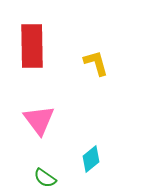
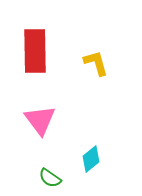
red rectangle: moved 3 px right, 5 px down
pink triangle: moved 1 px right
green semicircle: moved 5 px right
